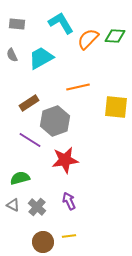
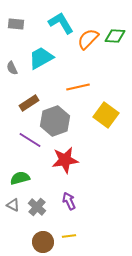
gray rectangle: moved 1 px left
gray semicircle: moved 13 px down
yellow square: moved 10 px left, 8 px down; rotated 30 degrees clockwise
